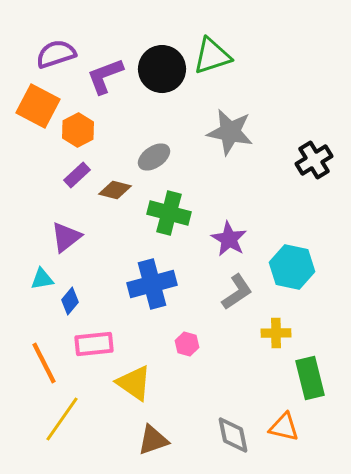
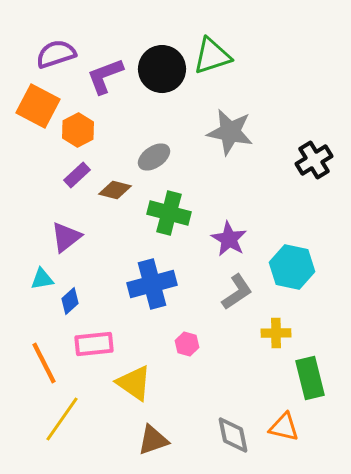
blue diamond: rotated 8 degrees clockwise
